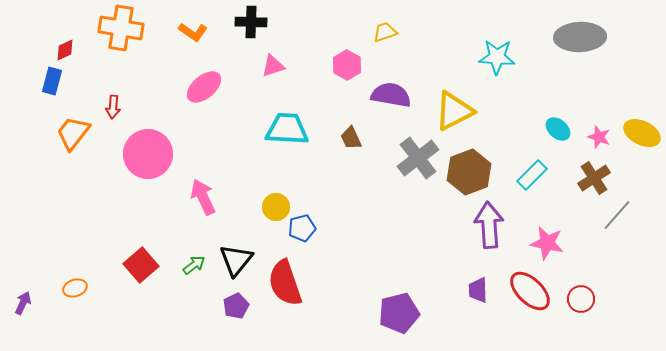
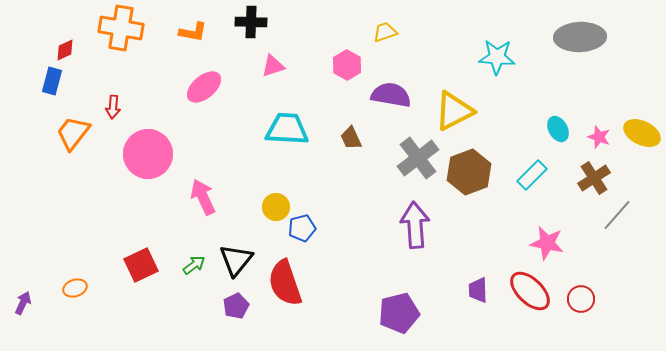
orange L-shape at (193, 32): rotated 24 degrees counterclockwise
cyan ellipse at (558, 129): rotated 20 degrees clockwise
purple arrow at (489, 225): moved 74 px left
red square at (141, 265): rotated 16 degrees clockwise
